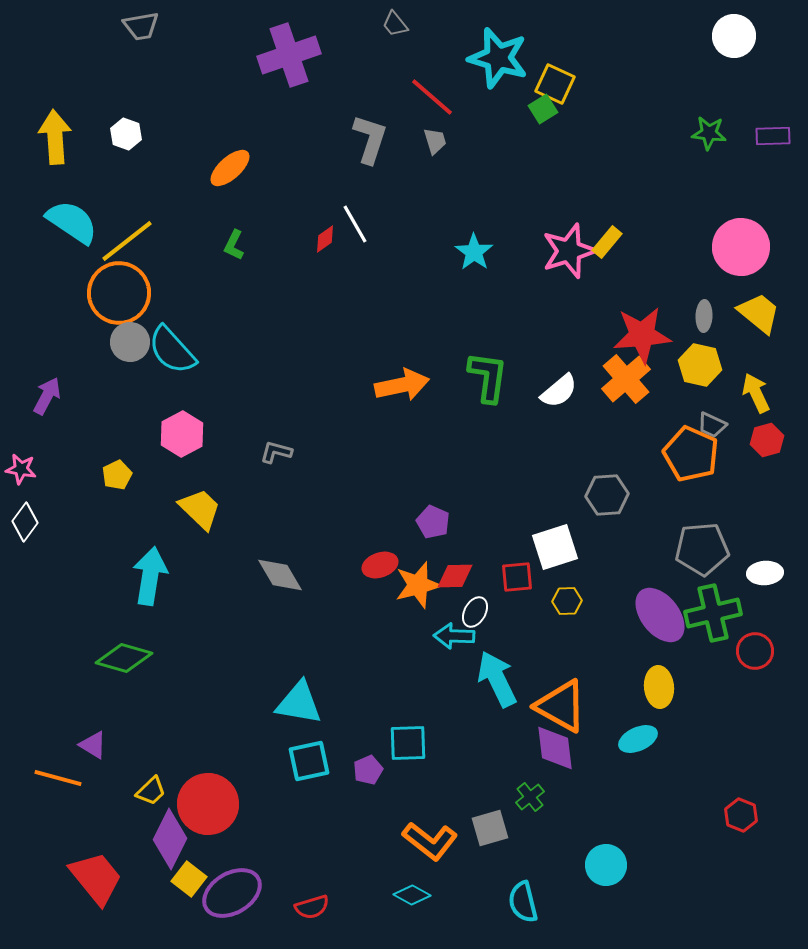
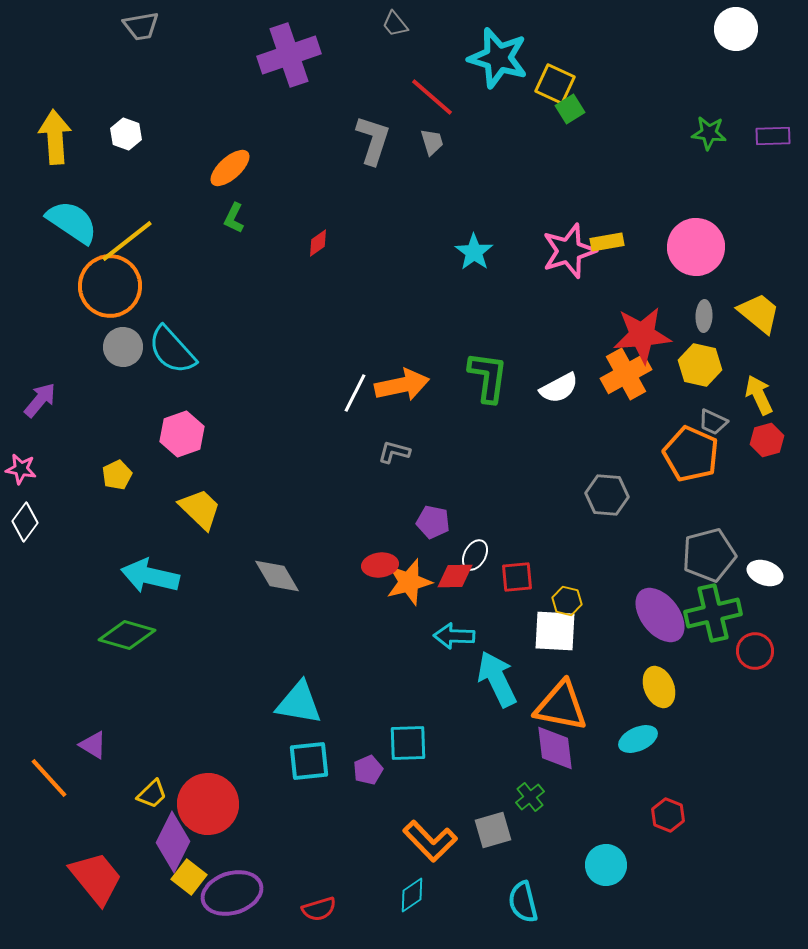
white circle at (734, 36): moved 2 px right, 7 px up
green square at (543, 109): moved 27 px right
gray L-shape at (370, 139): moved 3 px right, 1 px down
gray trapezoid at (435, 141): moved 3 px left, 1 px down
white line at (355, 224): moved 169 px down; rotated 57 degrees clockwise
red diamond at (325, 239): moved 7 px left, 4 px down
yellow rectangle at (607, 242): rotated 40 degrees clockwise
green L-shape at (234, 245): moved 27 px up
pink circle at (741, 247): moved 45 px left
orange circle at (119, 293): moved 9 px left, 7 px up
gray circle at (130, 342): moved 7 px left, 5 px down
orange cross at (626, 379): moved 5 px up; rotated 12 degrees clockwise
white semicircle at (559, 391): moved 3 px up; rotated 12 degrees clockwise
yellow arrow at (756, 393): moved 3 px right, 2 px down
purple arrow at (47, 396): moved 7 px left, 4 px down; rotated 12 degrees clockwise
gray trapezoid at (712, 425): moved 1 px right, 3 px up
pink hexagon at (182, 434): rotated 9 degrees clockwise
gray L-shape at (276, 452): moved 118 px right
gray hexagon at (607, 495): rotated 9 degrees clockwise
purple pentagon at (433, 522): rotated 12 degrees counterclockwise
white square at (555, 547): moved 84 px down; rotated 21 degrees clockwise
gray pentagon at (702, 549): moved 7 px right, 6 px down; rotated 10 degrees counterclockwise
red ellipse at (380, 565): rotated 12 degrees clockwise
white ellipse at (765, 573): rotated 24 degrees clockwise
gray diamond at (280, 575): moved 3 px left, 1 px down
cyan arrow at (150, 576): rotated 86 degrees counterclockwise
orange star at (418, 585): moved 9 px left, 3 px up
yellow hexagon at (567, 601): rotated 16 degrees clockwise
white ellipse at (475, 612): moved 57 px up
green diamond at (124, 658): moved 3 px right, 23 px up
yellow ellipse at (659, 687): rotated 18 degrees counterclockwise
orange triangle at (561, 706): rotated 18 degrees counterclockwise
cyan square at (309, 761): rotated 6 degrees clockwise
orange line at (58, 778): moved 9 px left; rotated 33 degrees clockwise
yellow trapezoid at (151, 791): moved 1 px right, 3 px down
red hexagon at (741, 815): moved 73 px left
gray square at (490, 828): moved 3 px right, 2 px down
purple diamond at (170, 839): moved 3 px right, 3 px down
orange L-shape at (430, 841): rotated 8 degrees clockwise
yellow square at (189, 879): moved 2 px up
purple ellipse at (232, 893): rotated 14 degrees clockwise
cyan diamond at (412, 895): rotated 63 degrees counterclockwise
red semicircle at (312, 907): moved 7 px right, 2 px down
